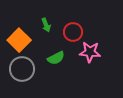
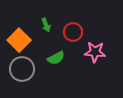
pink star: moved 5 px right
